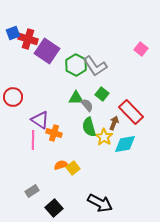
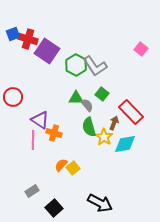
blue square: moved 1 px down
orange semicircle: rotated 32 degrees counterclockwise
